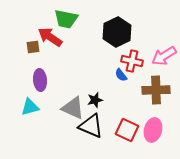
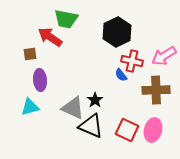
brown square: moved 3 px left, 7 px down
black star: rotated 21 degrees counterclockwise
